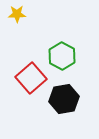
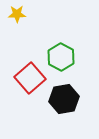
green hexagon: moved 1 px left, 1 px down
red square: moved 1 px left
